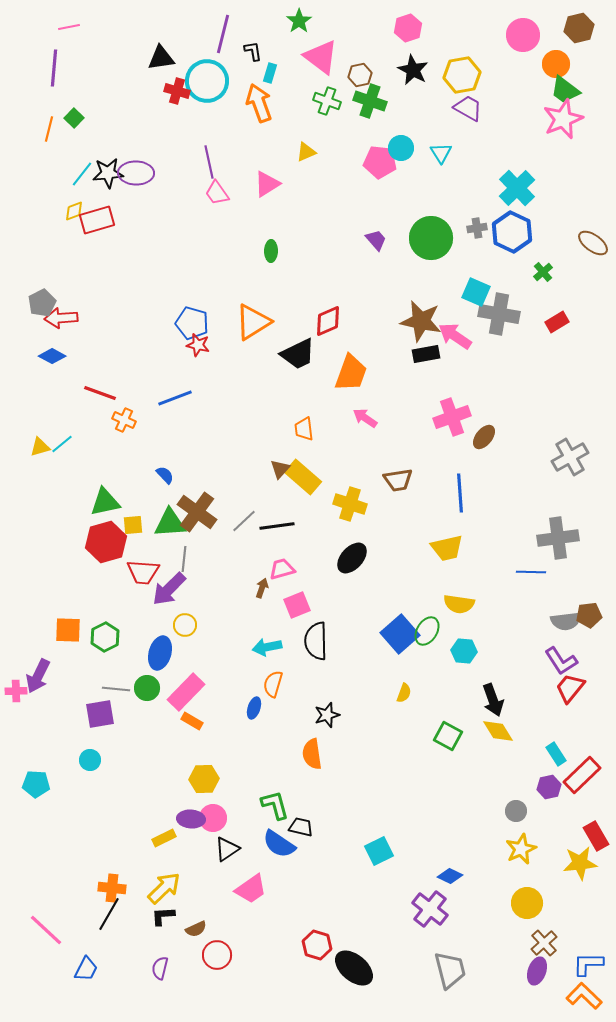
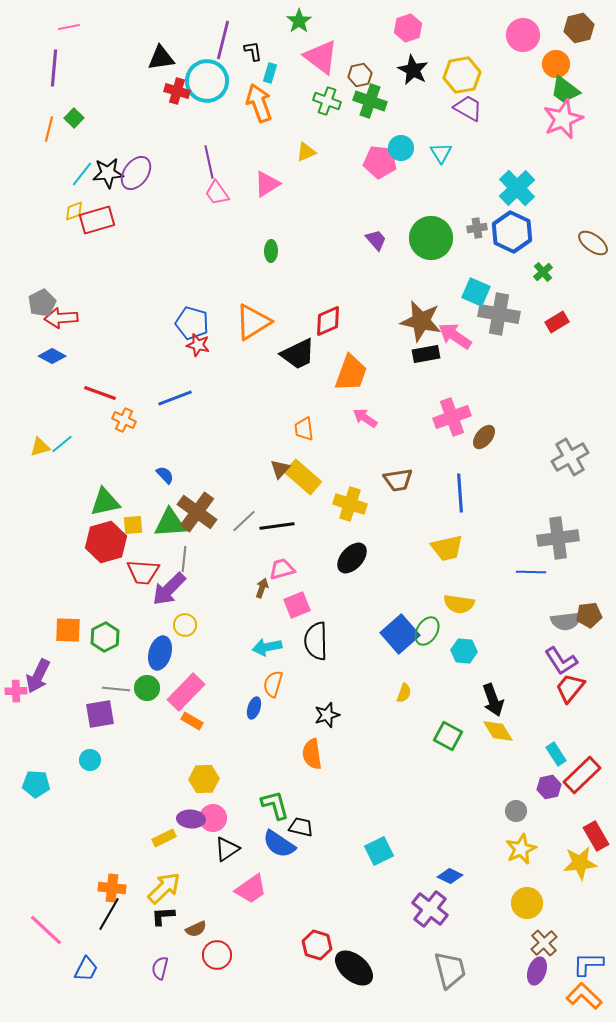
purple line at (223, 34): moved 6 px down
purple ellipse at (136, 173): rotated 56 degrees counterclockwise
